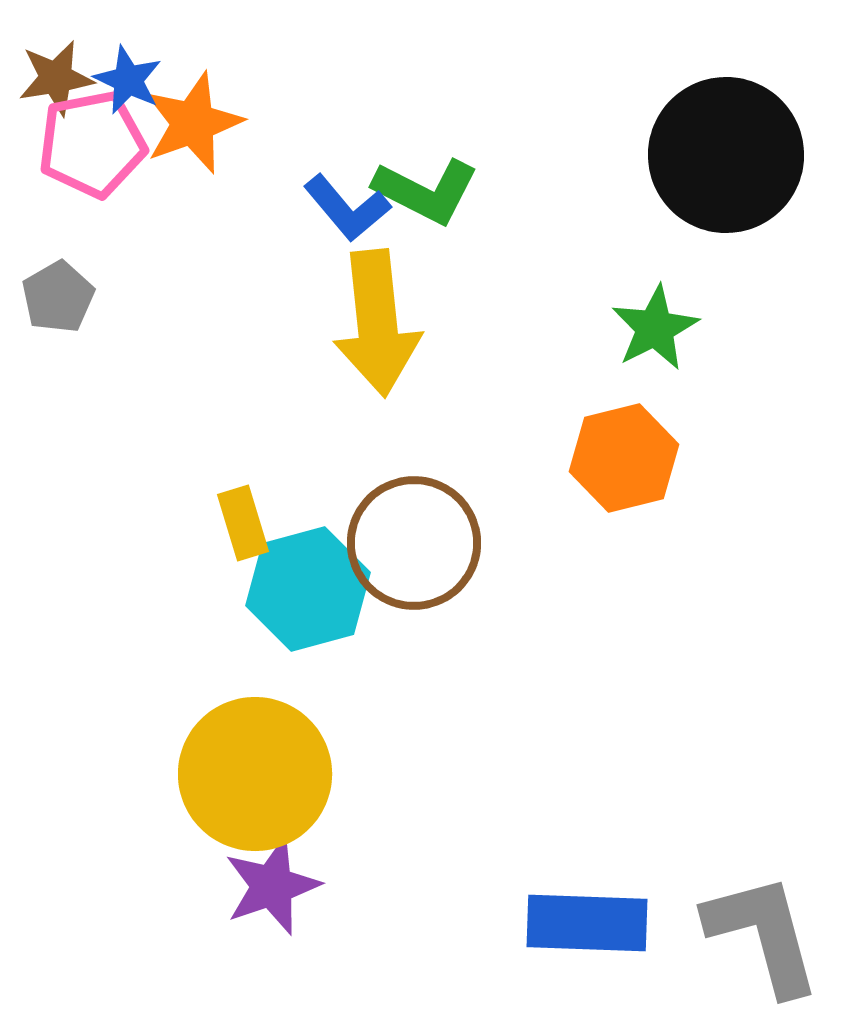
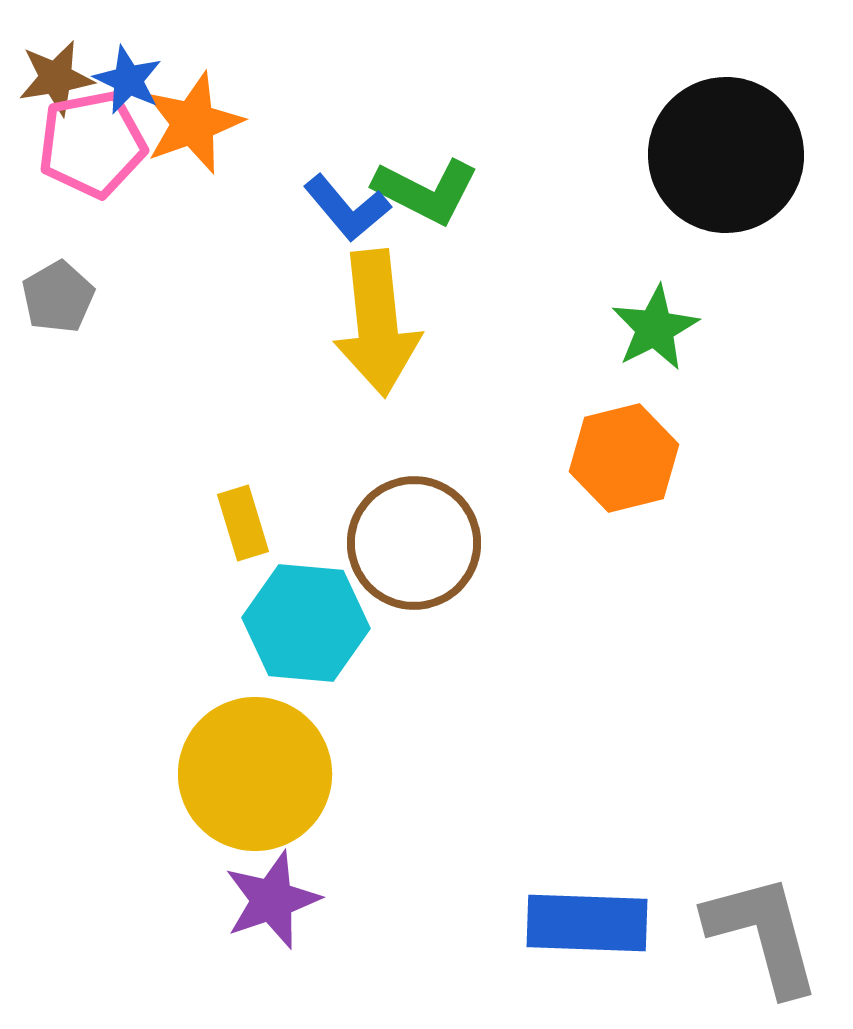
cyan hexagon: moved 2 px left, 34 px down; rotated 20 degrees clockwise
purple star: moved 14 px down
